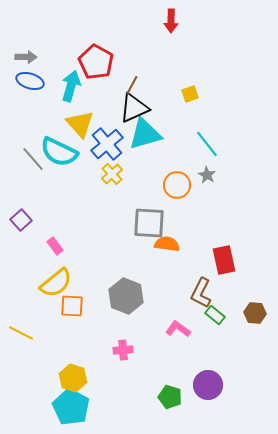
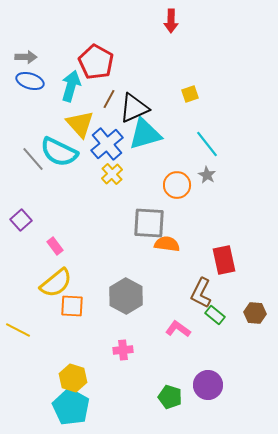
brown line: moved 23 px left, 14 px down
gray hexagon: rotated 8 degrees clockwise
yellow line: moved 3 px left, 3 px up
